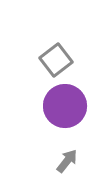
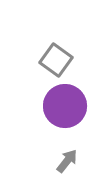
gray square: rotated 16 degrees counterclockwise
